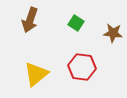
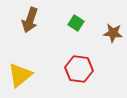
red hexagon: moved 3 px left, 2 px down
yellow triangle: moved 16 px left, 1 px down
